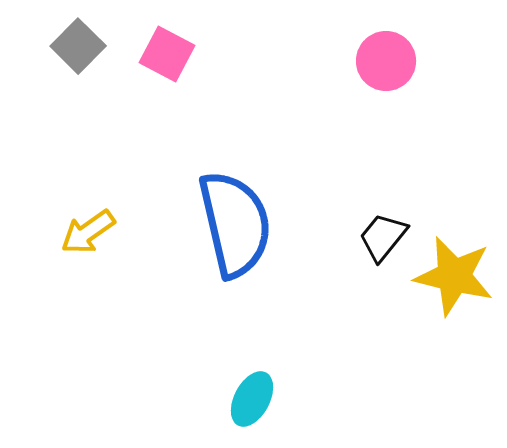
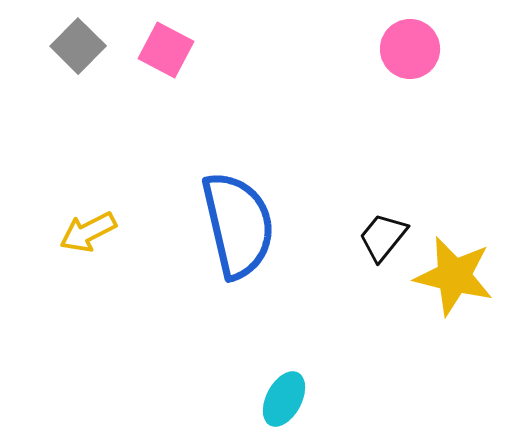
pink square: moved 1 px left, 4 px up
pink circle: moved 24 px right, 12 px up
blue semicircle: moved 3 px right, 1 px down
yellow arrow: rotated 8 degrees clockwise
cyan ellipse: moved 32 px right
